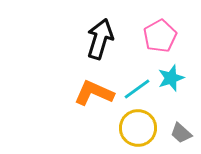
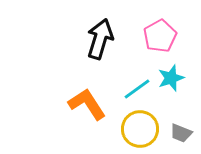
orange L-shape: moved 7 px left, 11 px down; rotated 33 degrees clockwise
yellow circle: moved 2 px right, 1 px down
gray trapezoid: rotated 20 degrees counterclockwise
